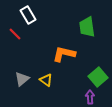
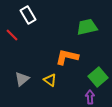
green trapezoid: rotated 85 degrees clockwise
red line: moved 3 px left, 1 px down
orange L-shape: moved 3 px right, 3 px down
yellow triangle: moved 4 px right
